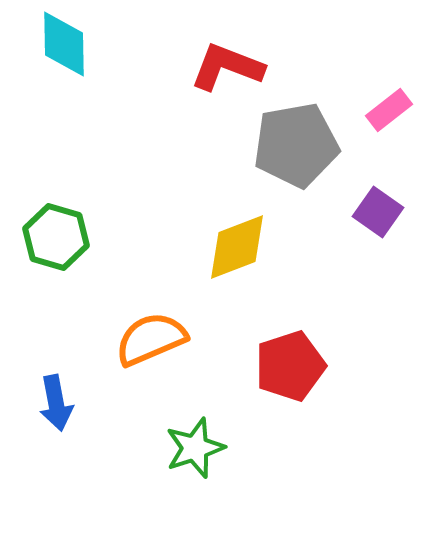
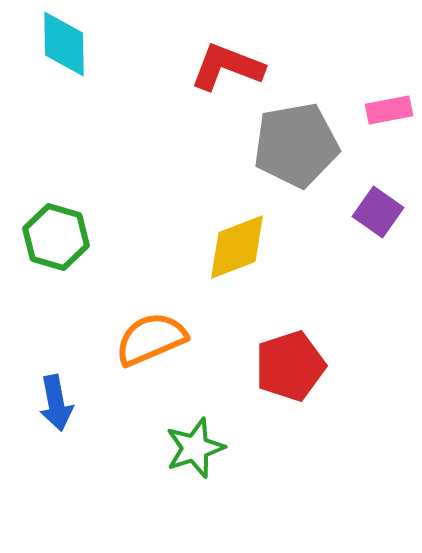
pink rectangle: rotated 27 degrees clockwise
